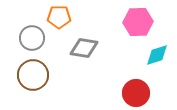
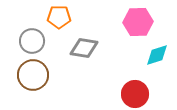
gray circle: moved 3 px down
red circle: moved 1 px left, 1 px down
